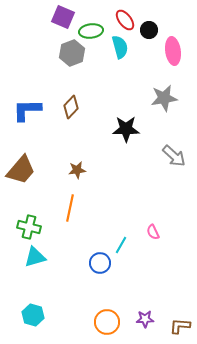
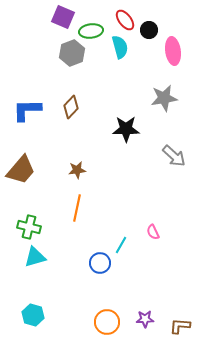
orange line: moved 7 px right
